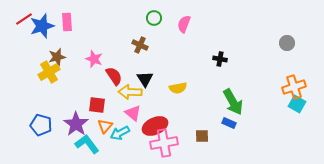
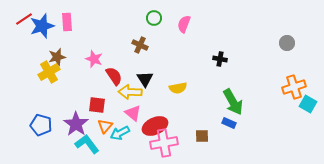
cyan square: moved 11 px right
